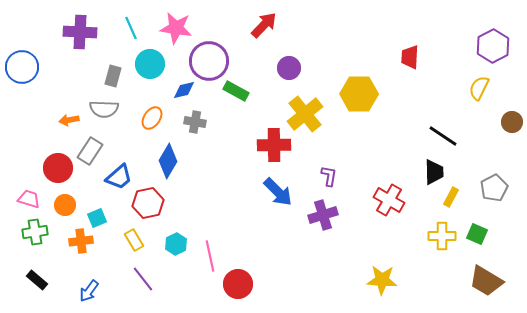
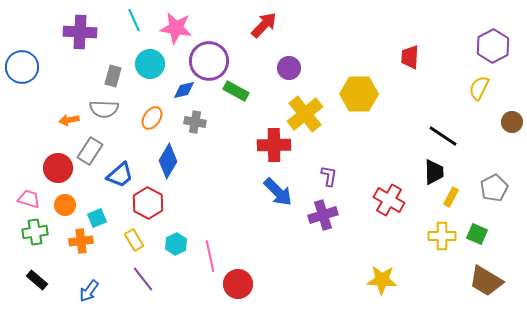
cyan line at (131, 28): moved 3 px right, 8 px up
blue trapezoid at (119, 177): moved 1 px right, 2 px up
red hexagon at (148, 203): rotated 20 degrees counterclockwise
